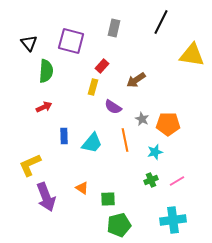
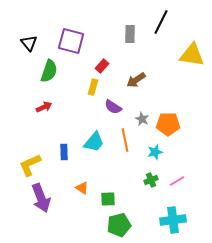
gray rectangle: moved 16 px right, 6 px down; rotated 12 degrees counterclockwise
green semicircle: moved 3 px right; rotated 15 degrees clockwise
blue rectangle: moved 16 px down
cyan trapezoid: moved 2 px right, 1 px up
purple arrow: moved 5 px left, 1 px down
